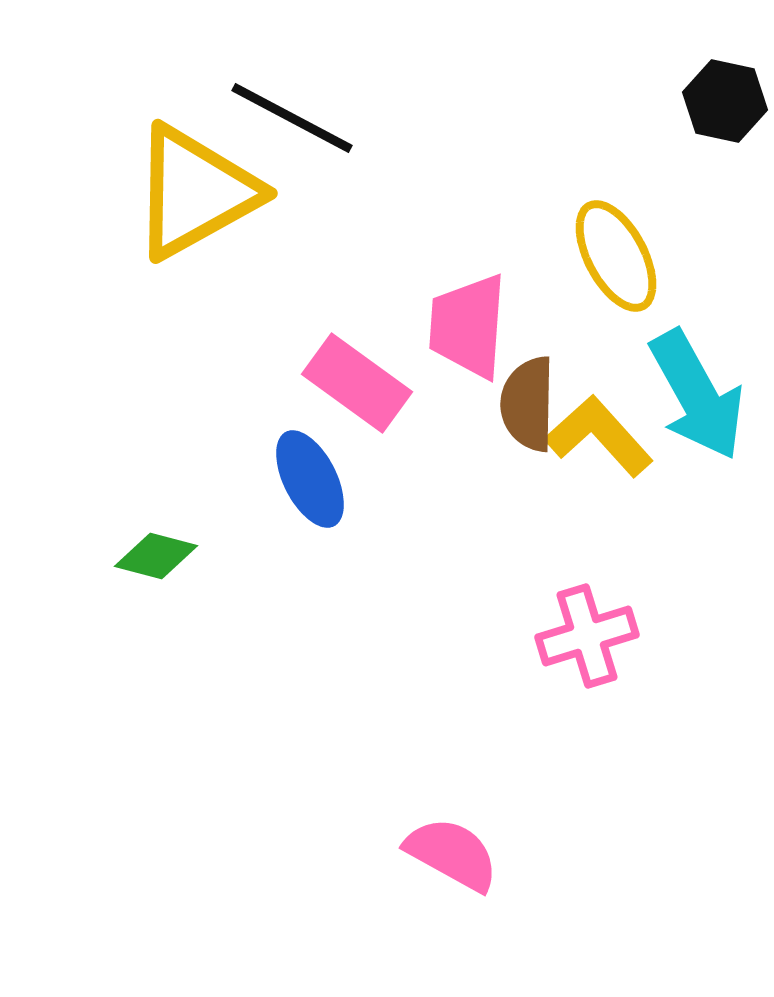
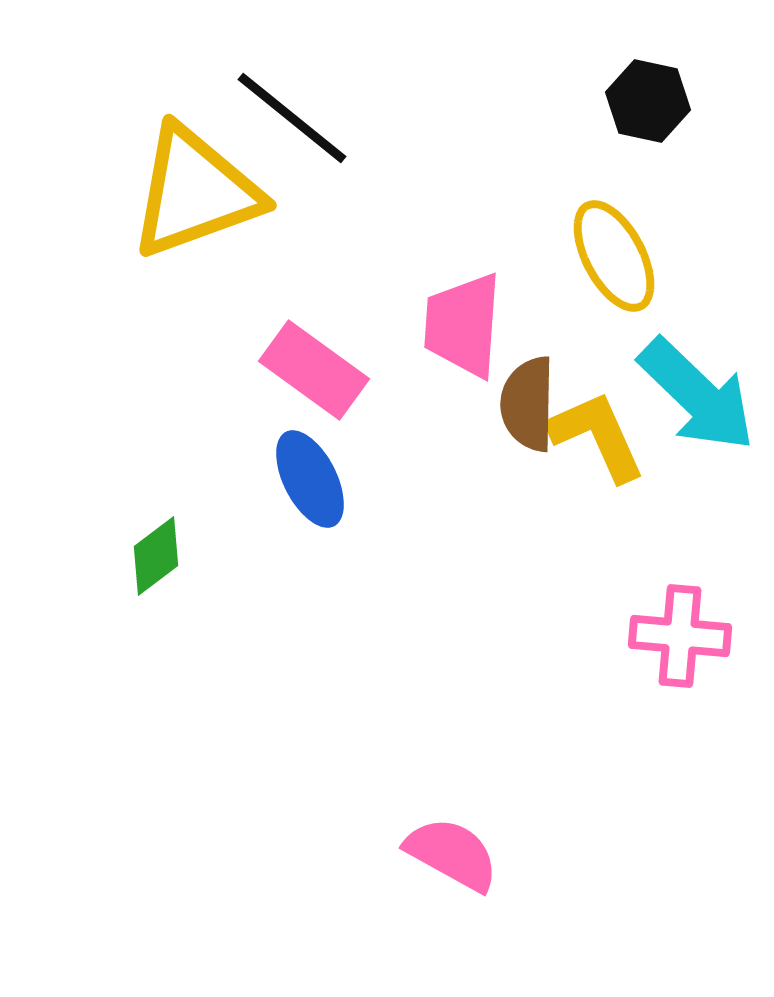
black hexagon: moved 77 px left
black line: rotated 11 degrees clockwise
yellow triangle: rotated 9 degrees clockwise
yellow ellipse: moved 2 px left
pink trapezoid: moved 5 px left, 1 px up
pink rectangle: moved 43 px left, 13 px up
cyan arrow: rotated 17 degrees counterclockwise
yellow L-shape: moved 2 px left; rotated 18 degrees clockwise
green diamond: rotated 52 degrees counterclockwise
pink cross: moved 93 px right; rotated 22 degrees clockwise
